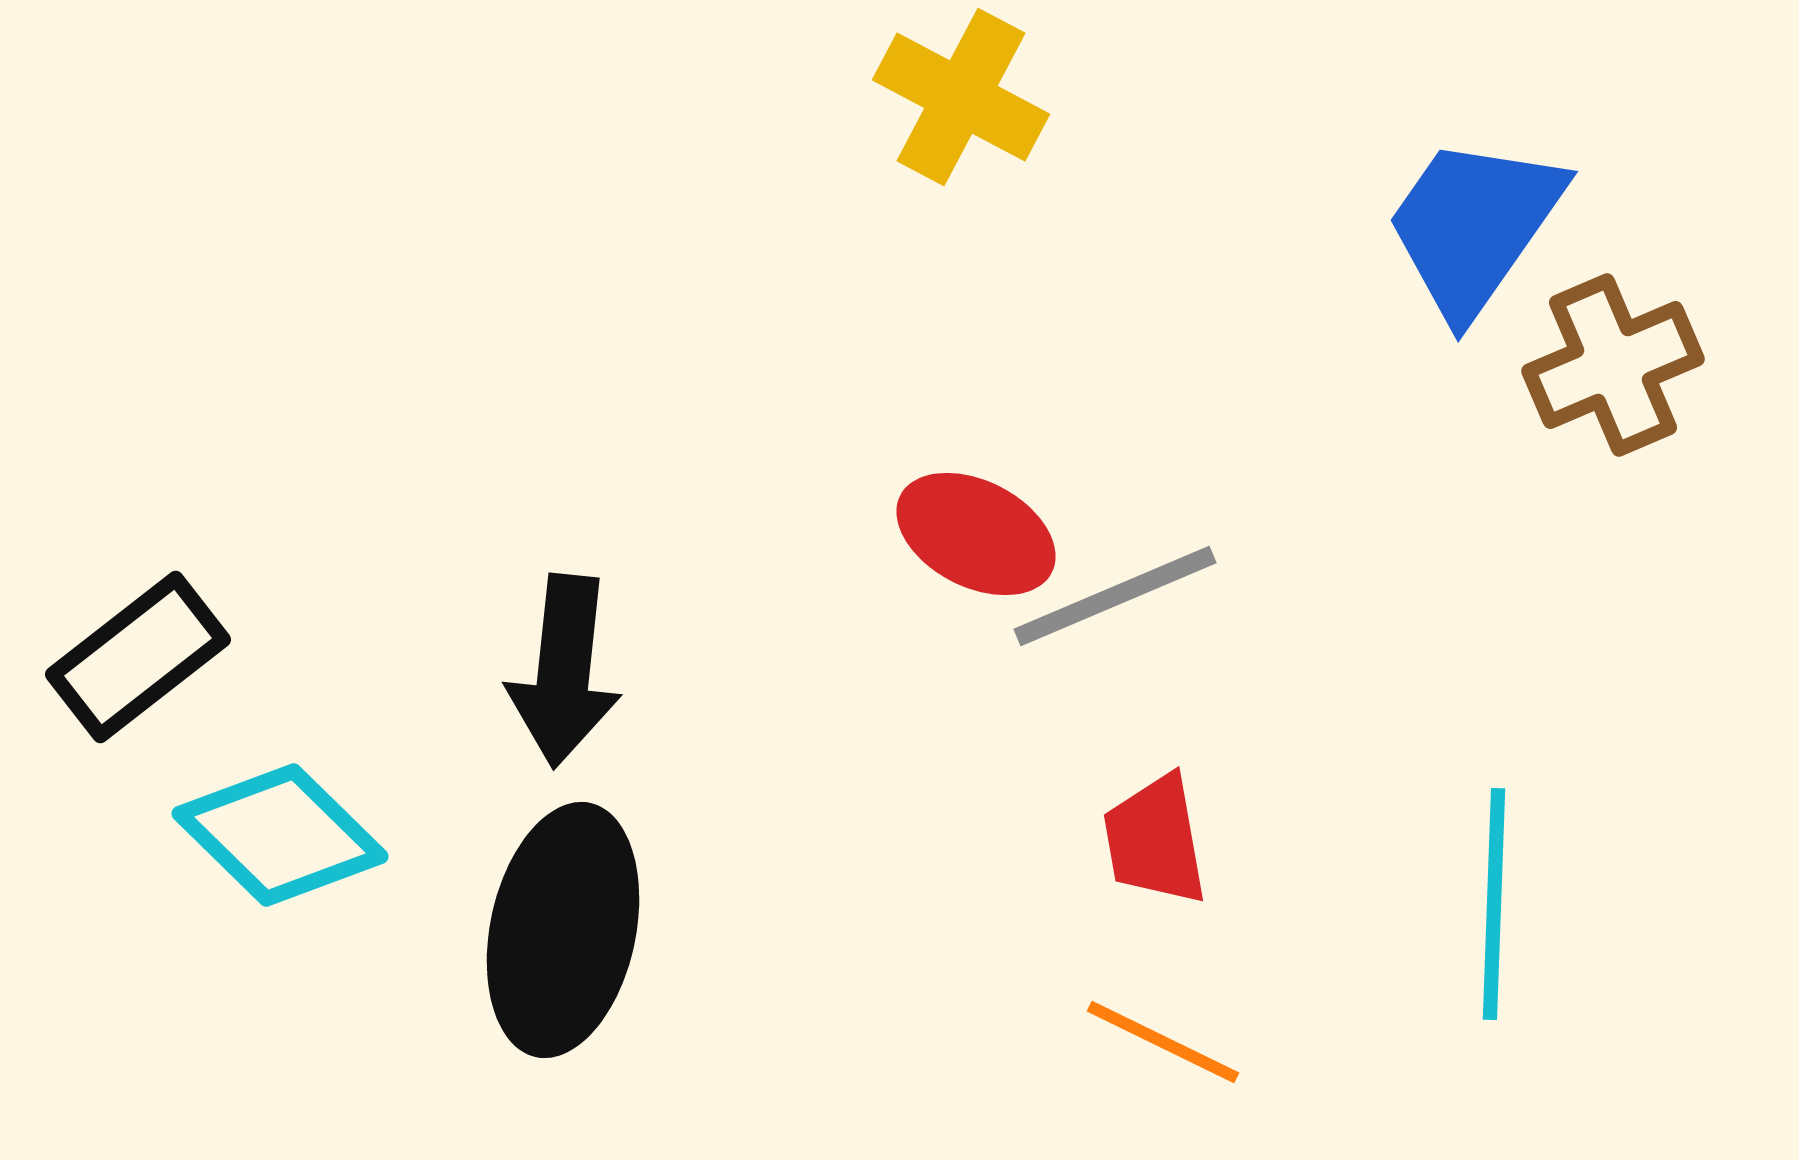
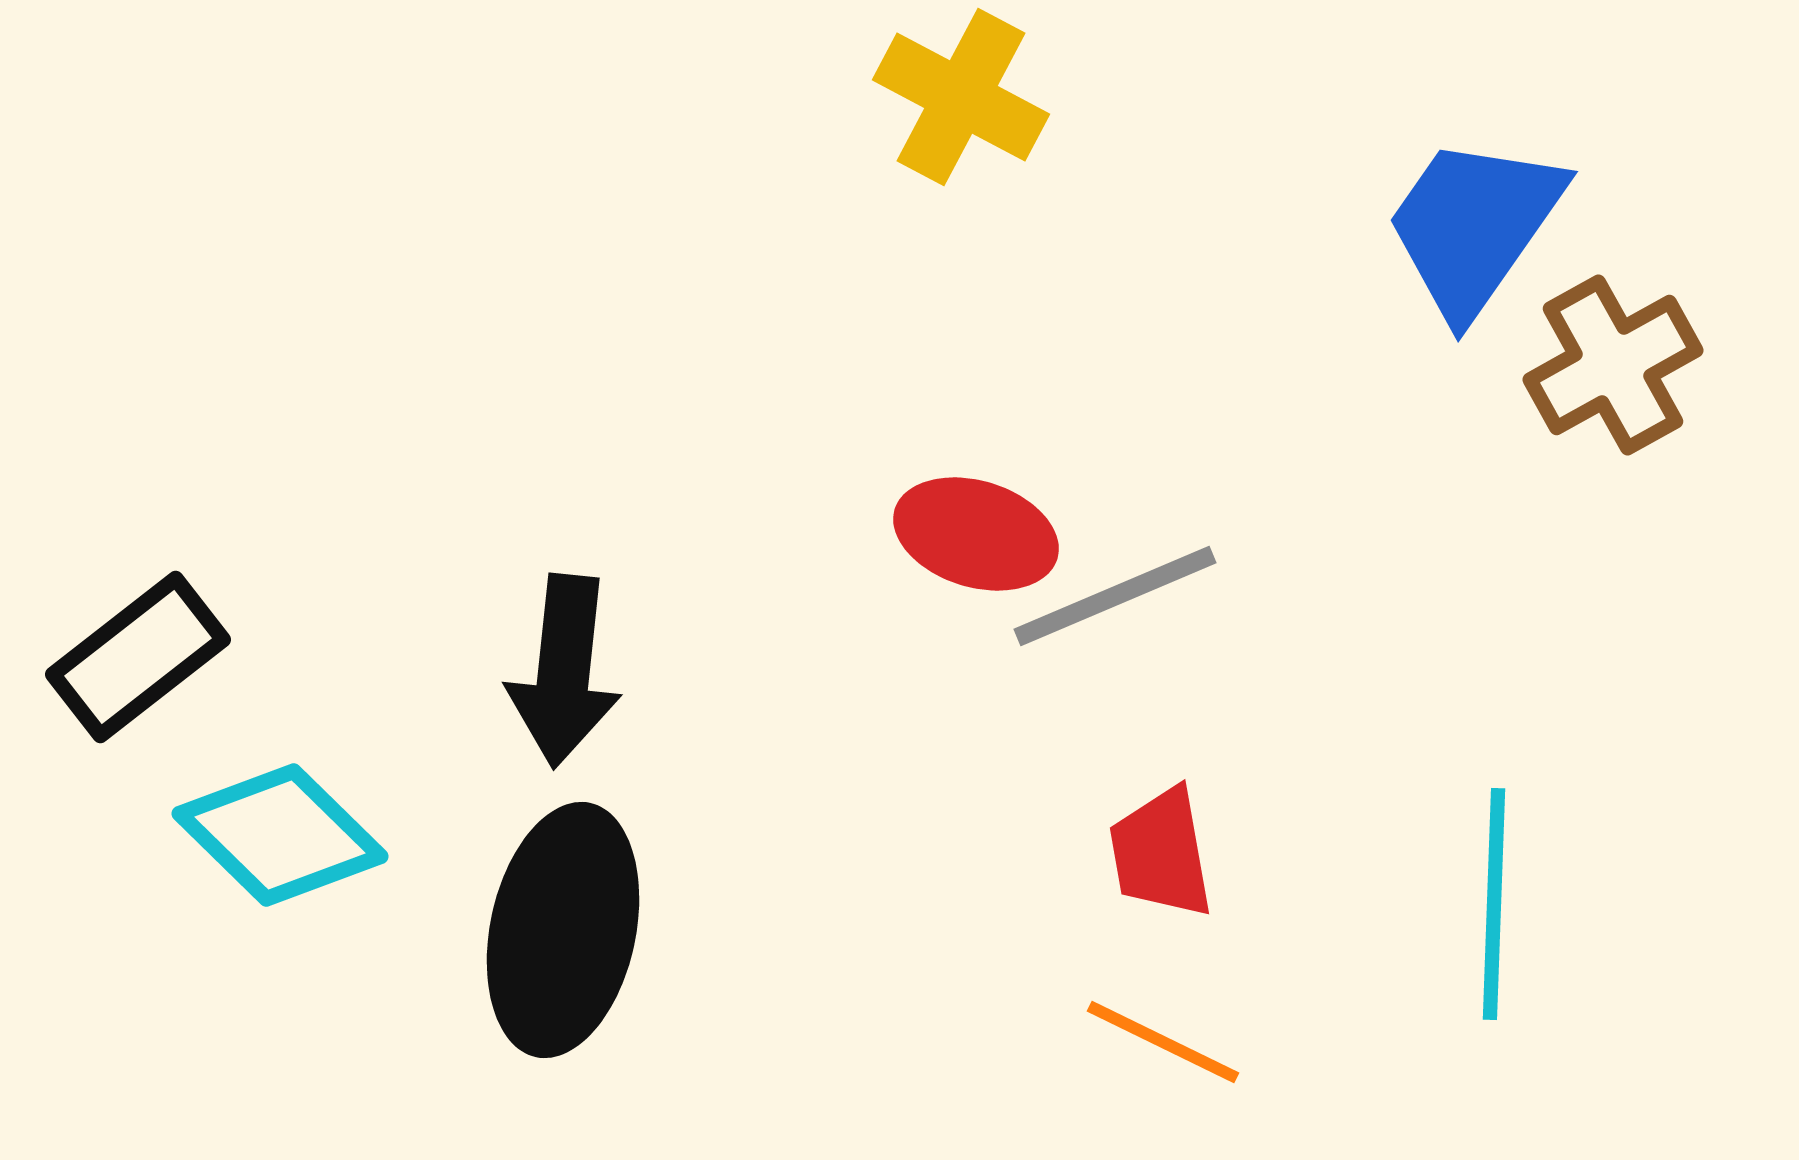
brown cross: rotated 6 degrees counterclockwise
red ellipse: rotated 10 degrees counterclockwise
red trapezoid: moved 6 px right, 13 px down
